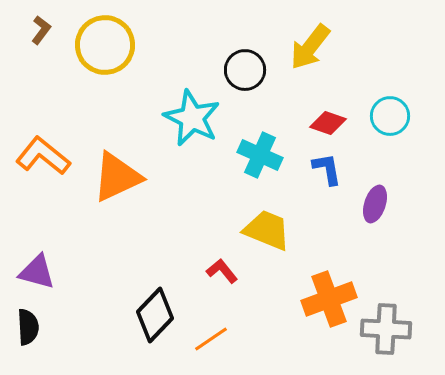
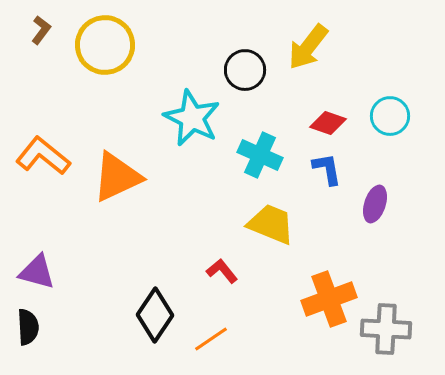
yellow arrow: moved 2 px left
yellow trapezoid: moved 4 px right, 6 px up
black diamond: rotated 10 degrees counterclockwise
